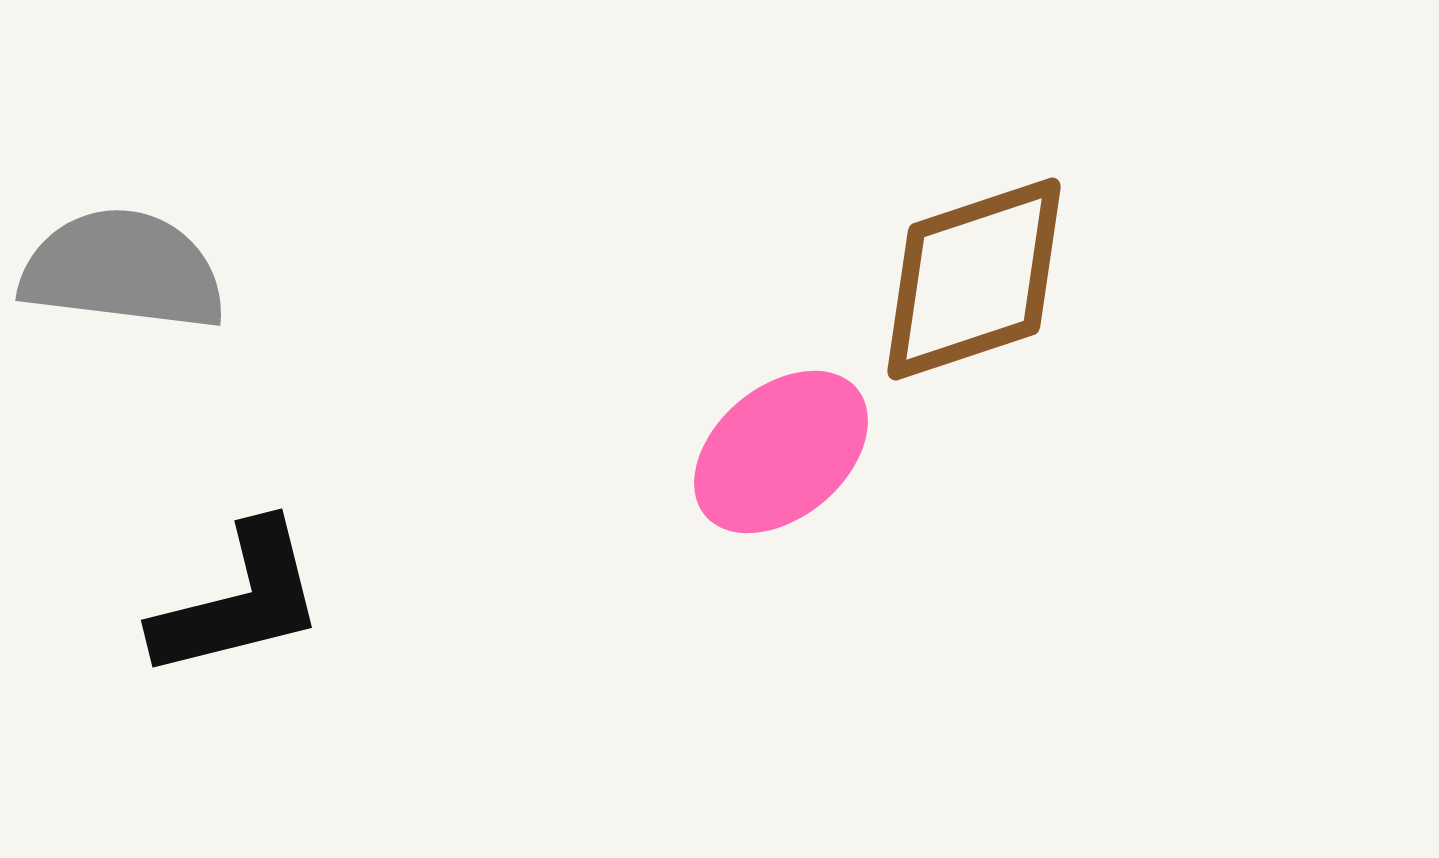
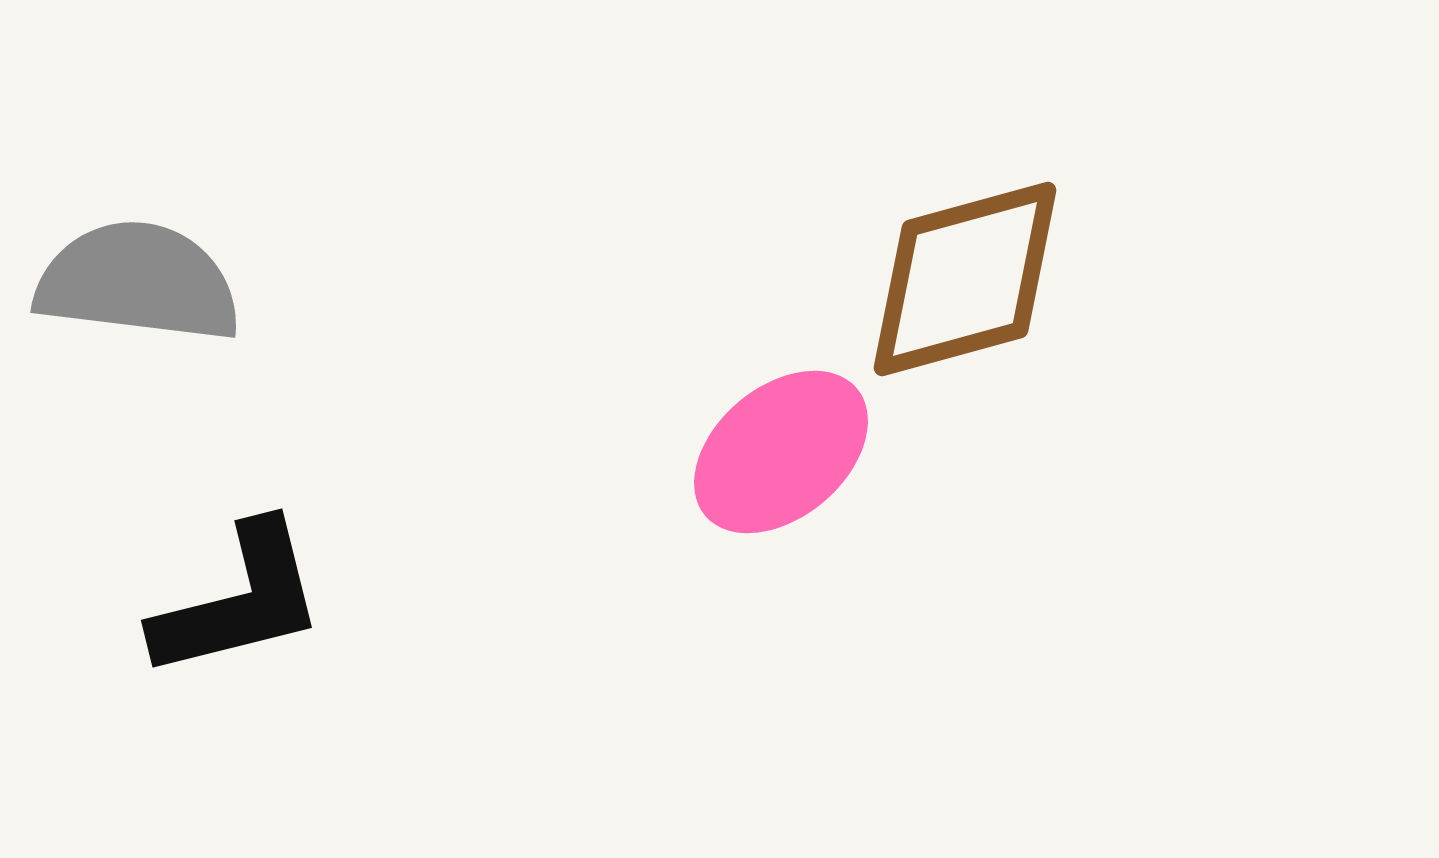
gray semicircle: moved 15 px right, 12 px down
brown diamond: moved 9 px left; rotated 3 degrees clockwise
